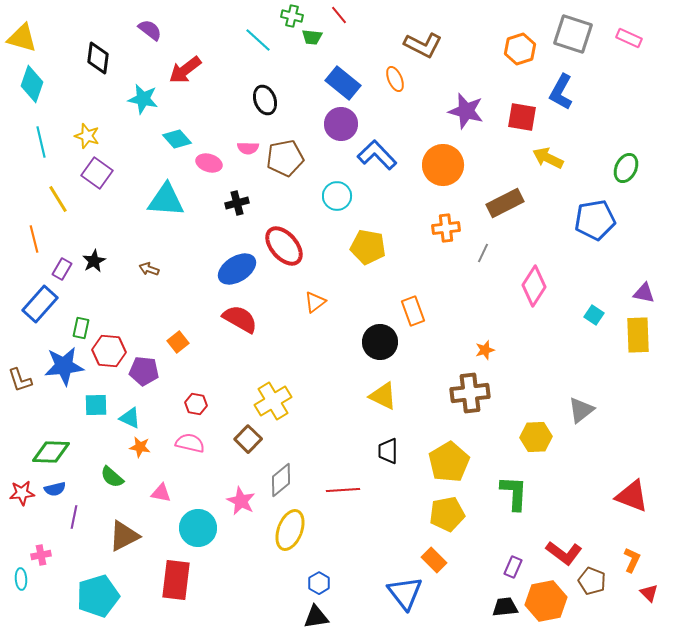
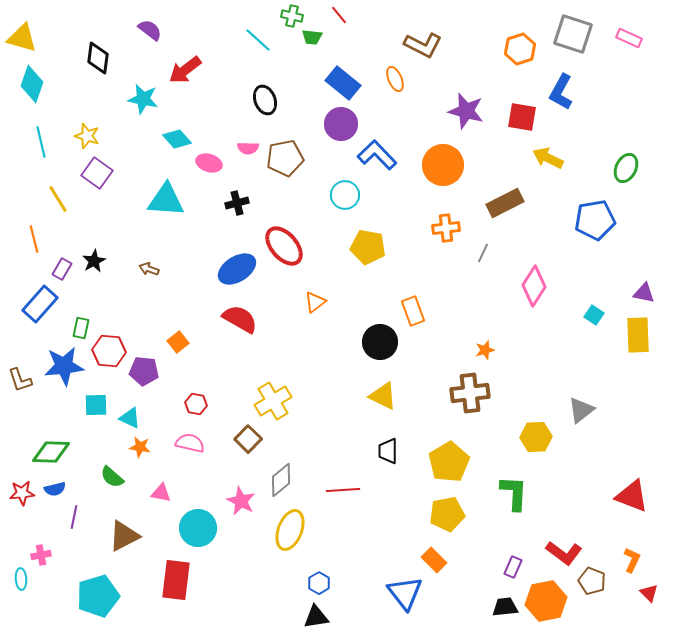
cyan circle at (337, 196): moved 8 px right, 1 px up
